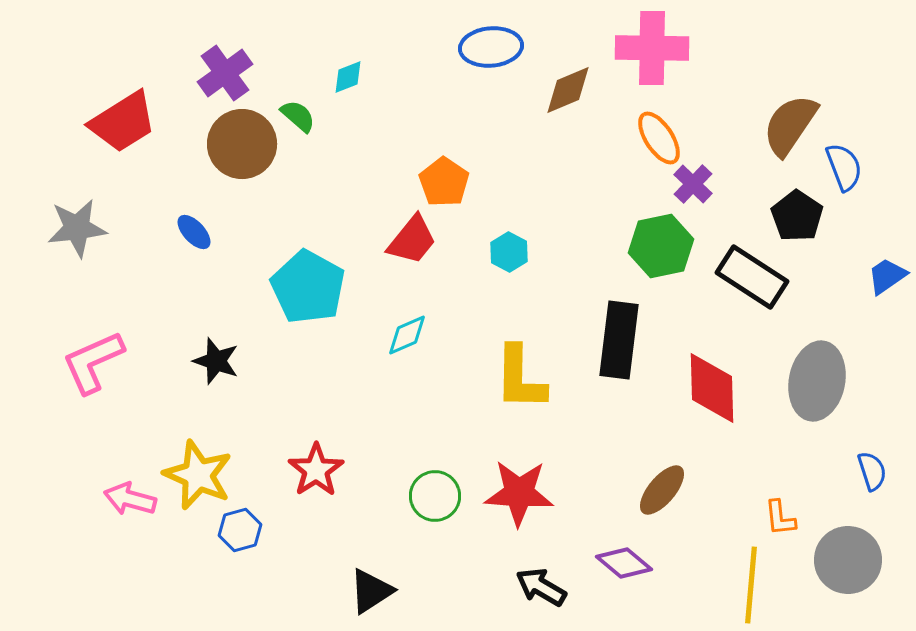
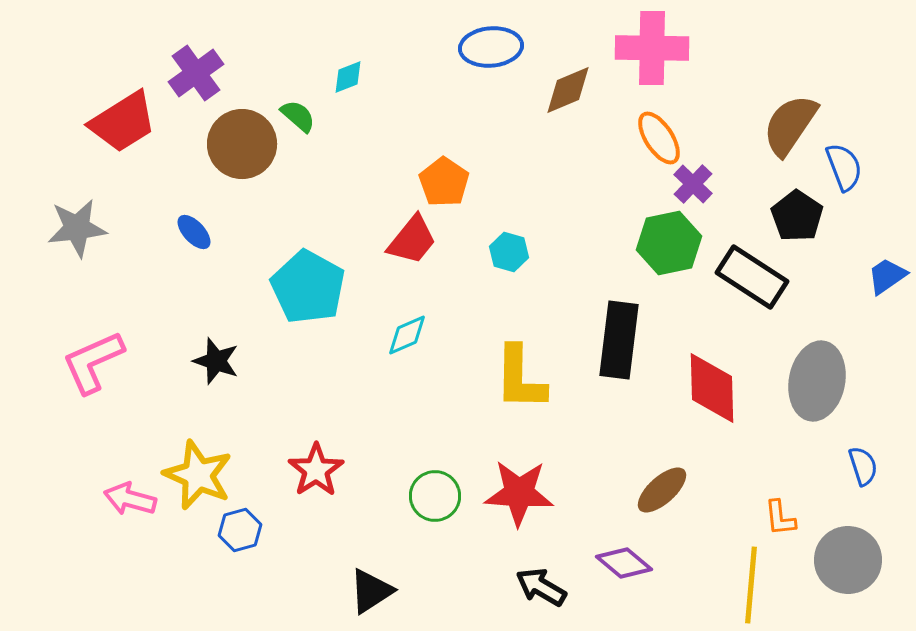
purple cross at (225, 73): moved 29 px left
green hexagon at (661, 246): moved 8 px right, 3 px up
cyan hexagon at (509, 252): rotated 12 degrees counterclockwise
blue semicircle at (872, 471): moved 9 px left, 5 px up
brown ellipse at (662, 490): rotated 8 degrees clockwise
